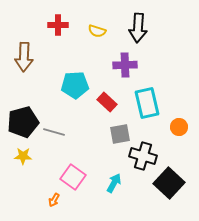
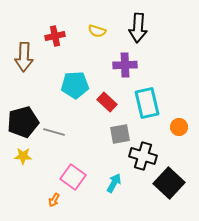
red cross: moved 3 px left, 11 px down; rotated 12 degrees counterclockwise
